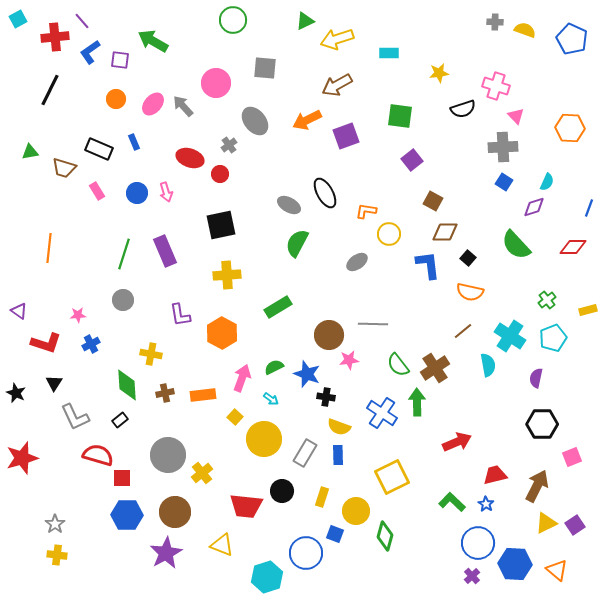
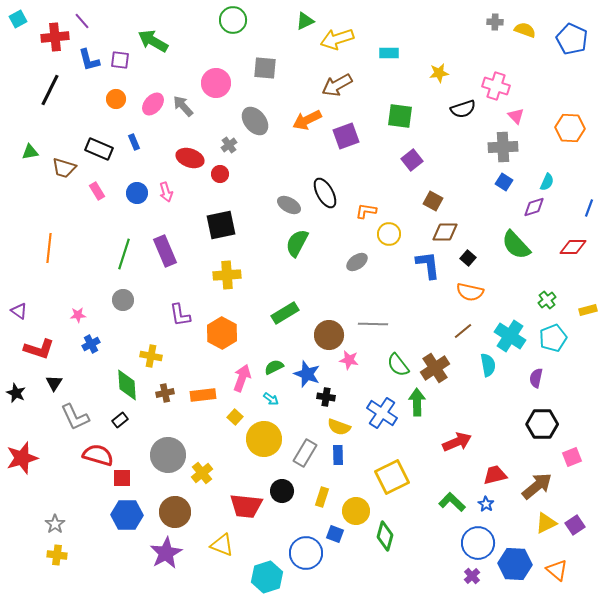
blue L-shape at (90, 52): moved 1 px left, 8 px down; rotated 70 degrees counterclockwise
green rectangle at (278, 307): moved 7 px right, 6 px down
red L-shape at (46, 343): moved 7 px left, 6 px down
yellow cross at (151, 354): moved 2 px down
pink star at (349, 360): rotated 18 degrees clockwise
brown arrow at (537, 486): rotated 24 degrees clockwise
